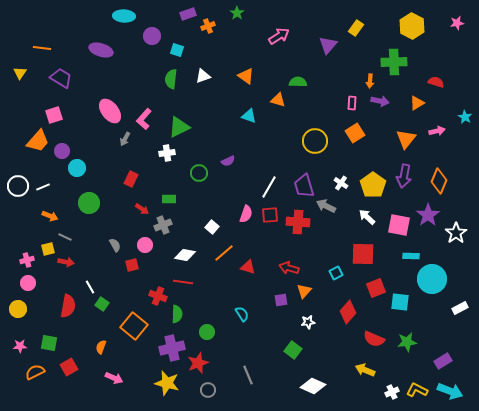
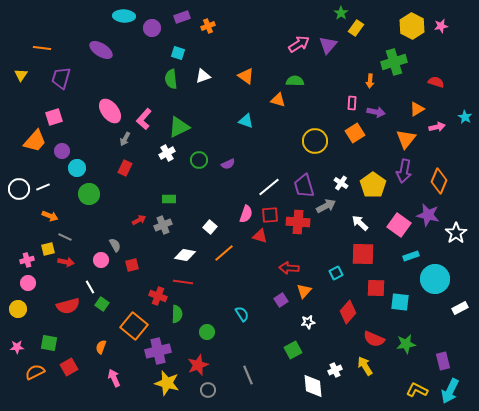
green star at (237, 13): moved 104 px right
purple rectangle at (188, 14): moved 6 px left, 3 px down
pink star at (457, 23): moved 16 px left, 3 px down
purple circle at (152, 36): moved 8 px up
pink arrow at (279, 36): moved 20 px right, 8 px down
purple ellipse at (101, 50): rotated 15 degrees clockwise
cyan square at (177, 50): moved 1 px right, 3 px down
green cross at (394, 62): rotated 15 degrees counterclockwise
yellow triangle at (20, 73): moved 1 px right, 2 px down
purple trapezoid at (61, 78): rotated 105 degrees counterclockwise
green semicircle at (171, 79): rotated 12 degrees counterclockwise
green semicircle at (298, 82): moved 3 px left, 1 px up
purple arrow at (380, 101): moved 4 px left, 11 px down
orange triangle at (417, 103): moved 6 px down
pink square at (54, 115): moved 2 px down
cyan triangle at (249, 116): moved 3 px left, 5 px down
pink arrow at (437, 131): moved 4 px up
orange trapezoid at (38, 141): moved 3 px left
white cross at (167, 153): rotated 21 degrees counterclockwise
purple semicircle at (228, 161): moved 3 px down
green circle at (199, 173): moved 13 px up
purple arrow at (404, 176): moved 5 px up
red rectangle at (131, 179): moved 6 px left, 11 px up
white circle at (18, 186): moved 1 px right, 3 px down
white line at (269, 187): rotated 20 degrees clockwise
green circle at (89, 203): moved 9 px up
gray arrow at (326, 206): rotated 126 degrees clockwise
red arrow at (142, 209): moved 3 px left, 11 px down; rotated 64 degrees counterclockwise
purple star at (428, 215): rotated 25 degrees counterclockwise
white arrow at (367, 217): moved 7 px left, 6 px down
pink square at (399, 225): rotated 25 degrees clockwise
white square at (212, 227): moved 2 px left
pink circle at (145, 245): moved 44 px left, 15 px down
cyan rectangle at (411, 256): rotated 21 degrees counterclockwise
red triangle at (248, 267): moved 12 px right, 31 px up
red arrow at (289, 268): rotated 12 degrees counterclockwise
cyan circle at (432, 279): moved 3 px right
red square at (376, 288): rotated 24 degrees clockwise
purple square at (281, 300): rotated 24 degrees counterclockwise
red semicircle at (68, 306): rotated 65 degrees clockwise
green star at (407, 342): moved 1 px left, 2 px down
pink star at (20, 346): moved 3 px left, 1 px down
purple cross at (172, 348): moved 14 px left, 3 px down
green square at (293, 350): rotated 24 degrees clockwise
purple rectangle at (443, 361): rotated 72 degrees counterclockwise
red star at (198, 363): moved 2 px down
yellow arrow at (365, 370): moved 4 px up; rotated 36 degrees clockwise
pink arrow at (114, 378): rotated 138 degrees counterclockwise
white diamond at (313, 386): rotated 60 degrees clockwise
cyan arrow at (450, 391): rotated 95 degrees clockwise
white cross at (392, 392): moved 57 px left, 22 px up
